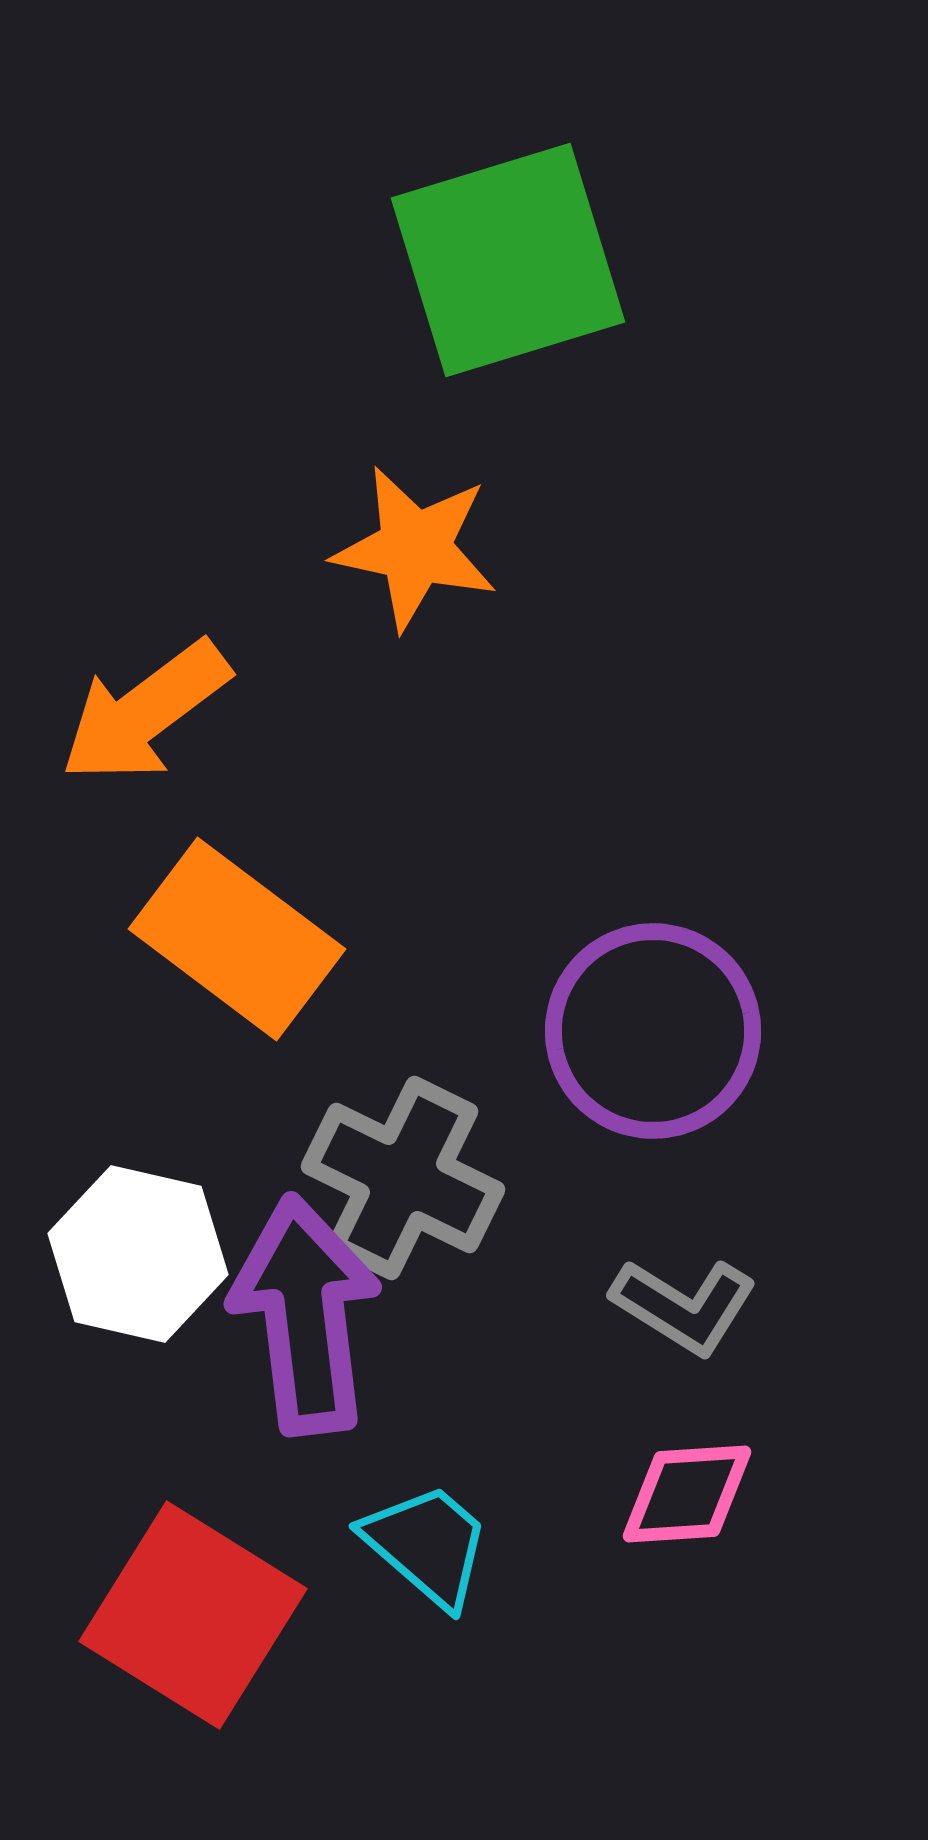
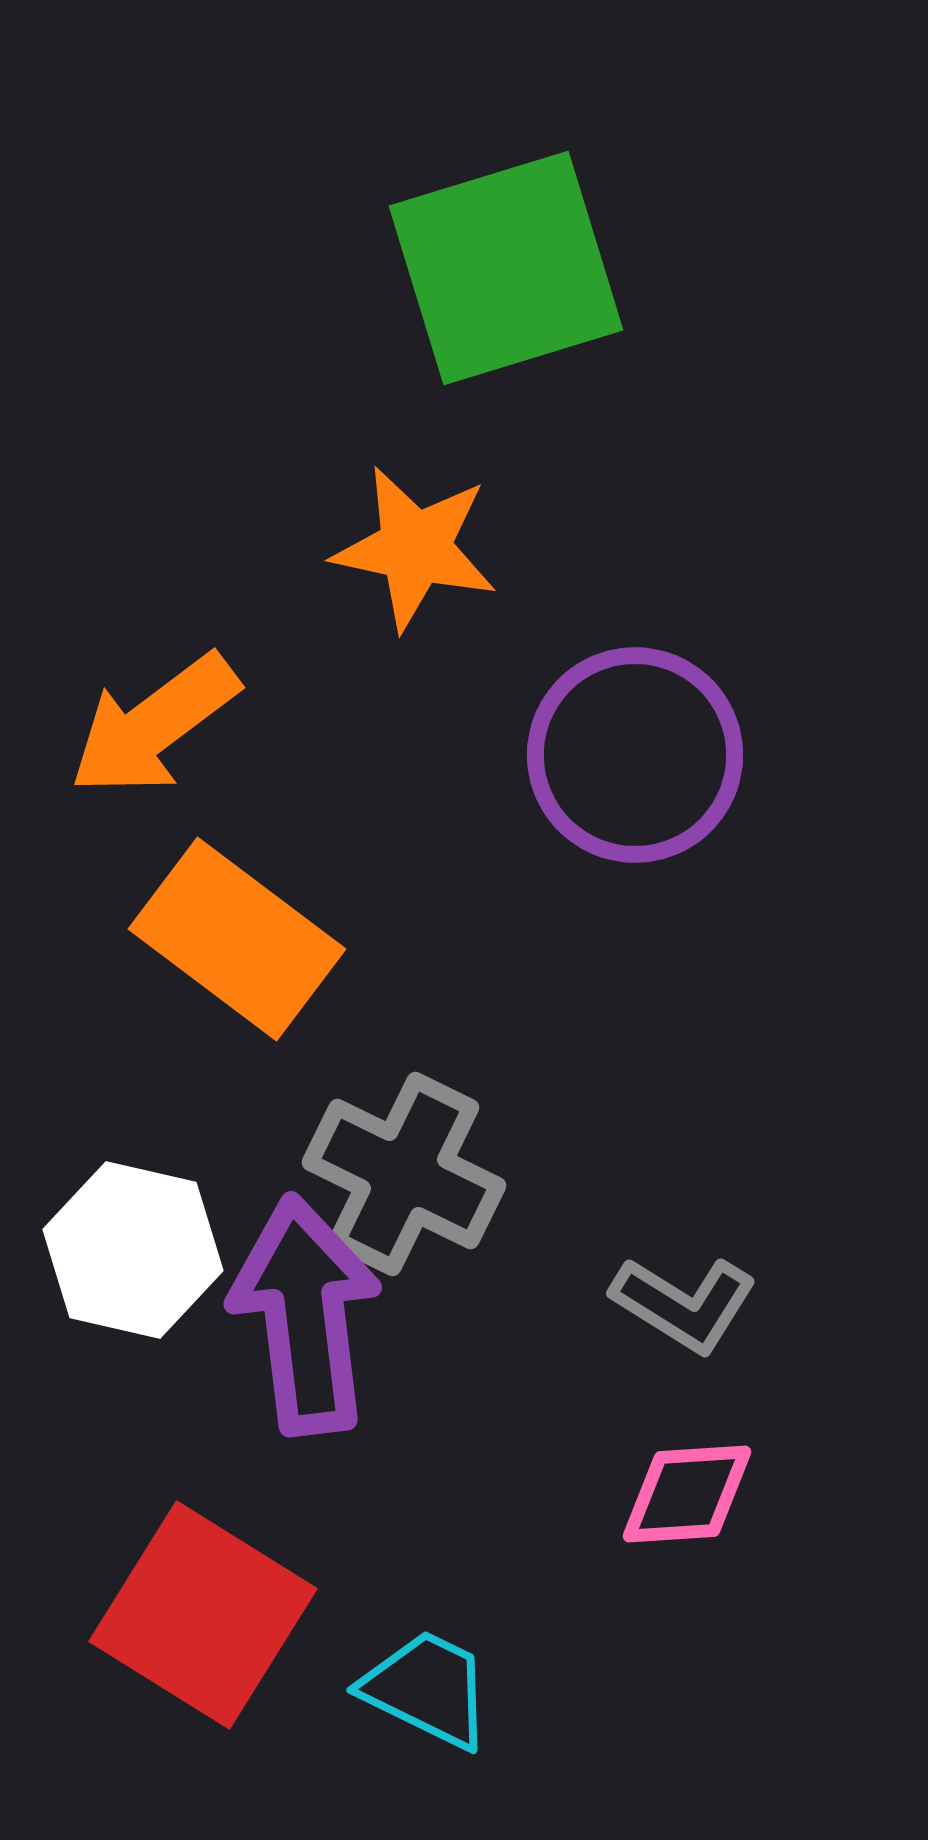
green square: moved 2 px left, 8 px down
orange arrow: moved 9 px right, 13 px down
purple circle: moved 18 px left, 276 px up
gray cross: moved 1 px right, 4 px up
white hexagon: moved 5 px left, 4 px up
gray L-shape: moved 2 px up
cyan trapezoid: moved 144 px down; rotated 15 degrees counterclockwise
red square: moved 10 px right
